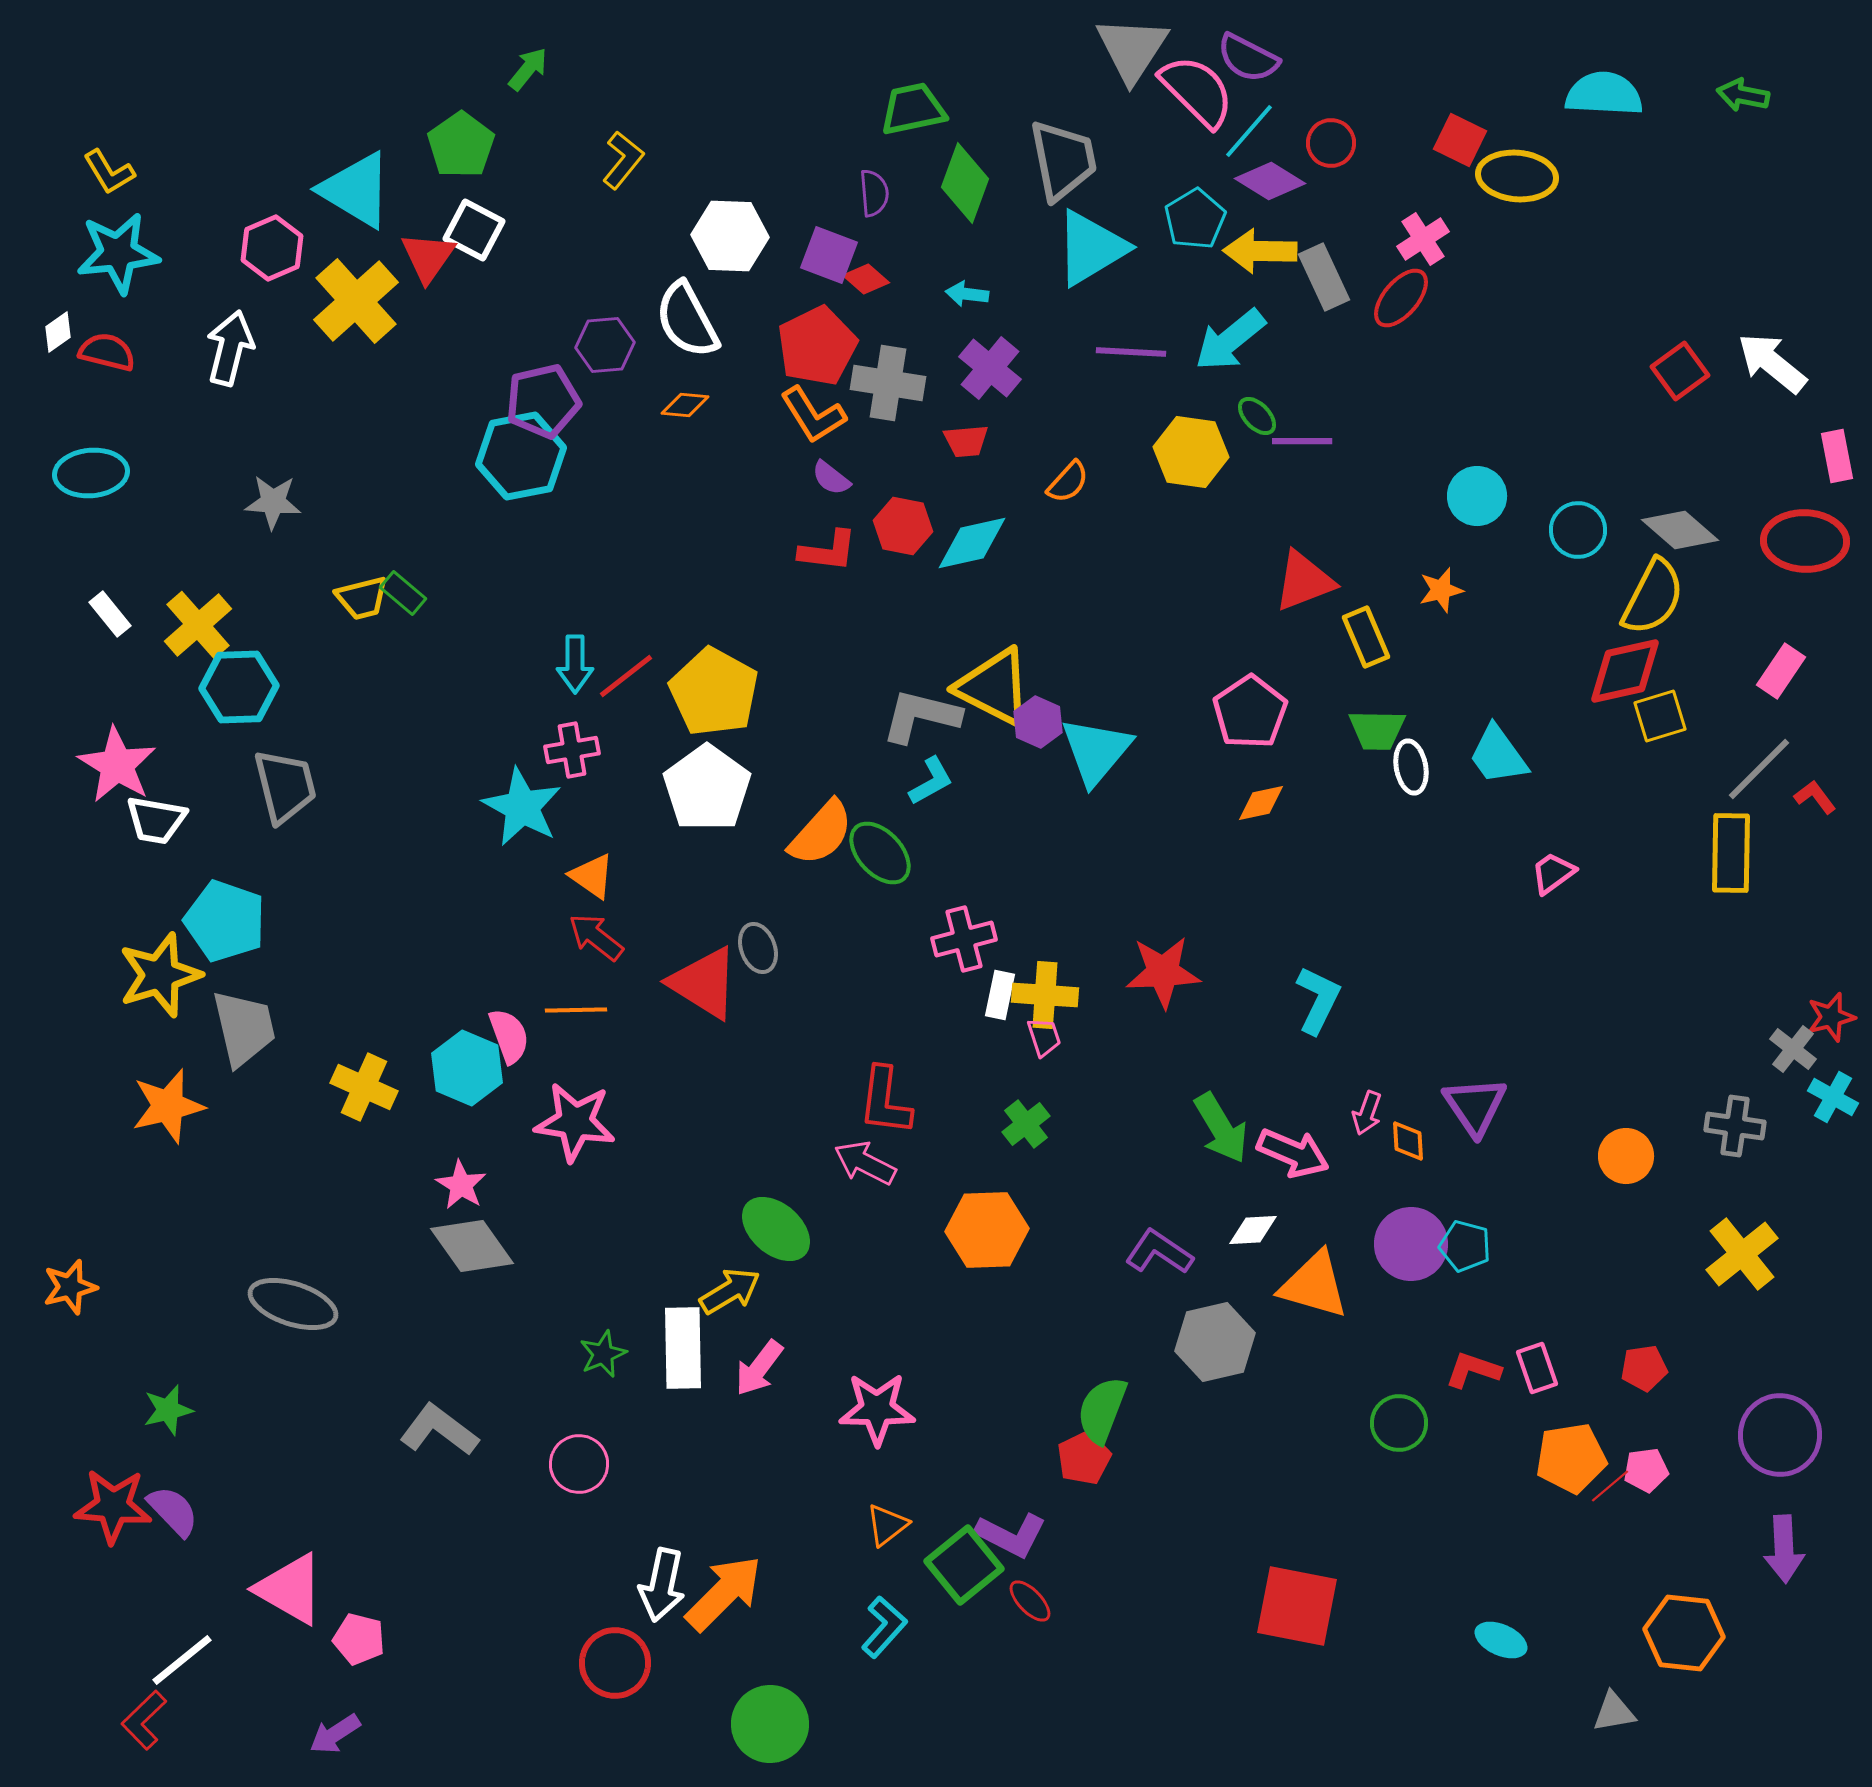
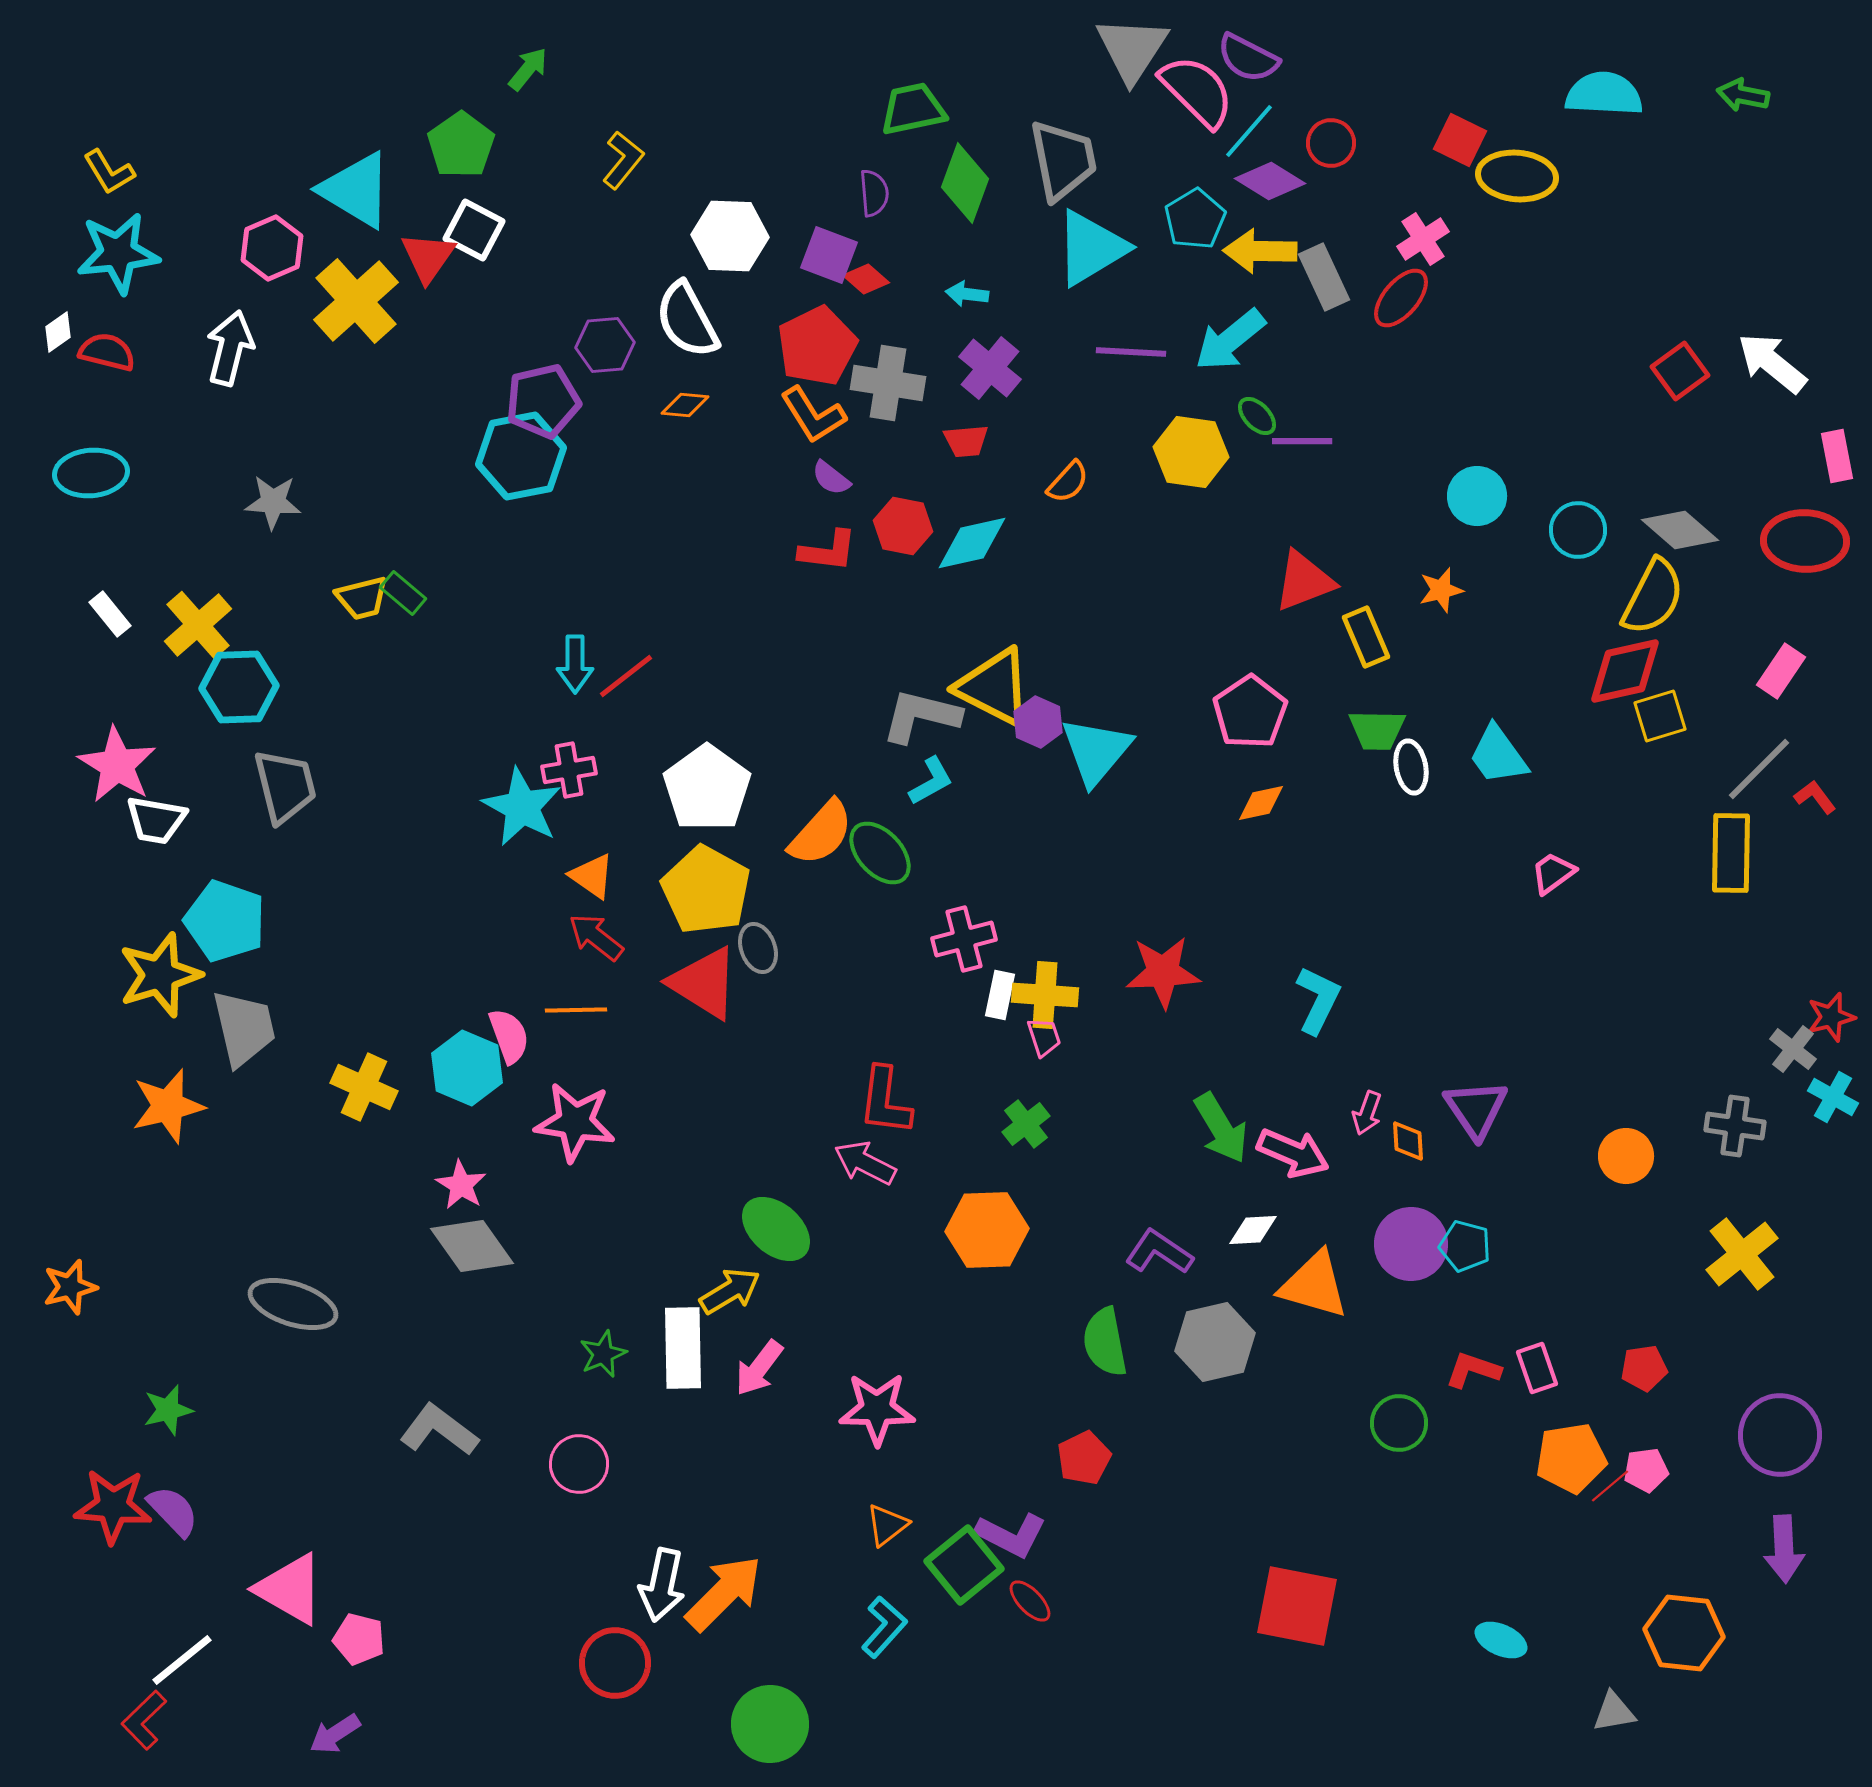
yellow pentagon at (714, 692): moved 8 px left, 198 px down
pink cross at (572, 750): moved 3 px left, 20 px down
purple triangle at (1475, 1106): moved 1 px right, 3 px down
green semicircle at (1102, 1410): moved 3 px right, 68 px up; rotated 32 degrees counterclockwise
